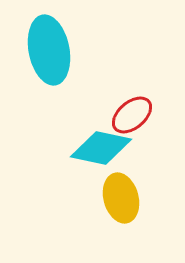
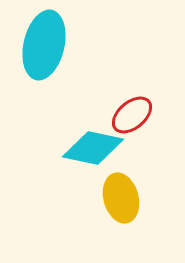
cyan ellipse: moved 5 px left, 5 px up; rotated 24 degrees clockwise
cyan diamond: moved 8 px left
